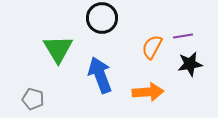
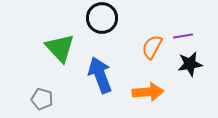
green triangle: moved 2 px right, 1 px up; rotated 12 degrees counterclockwise
gray pentagon: moved 9 px right
